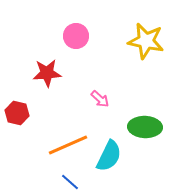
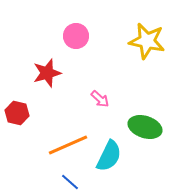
yellow star: moved 1 px right
red star: rotated 12 degrees counterclockwise
green ellipse: rotated 16 degrees clockwise
